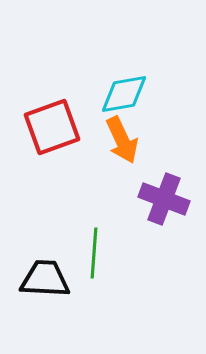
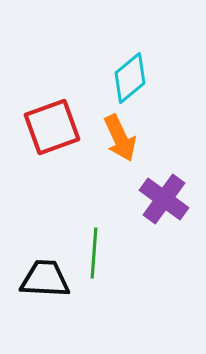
cyan diamond: moved 6 px right, 16 px up; rotated 30 degrees counterclockwise
orange arrow: moved 2 px left, 2 px up
purple cross: rotated 15 degrees clockwise
